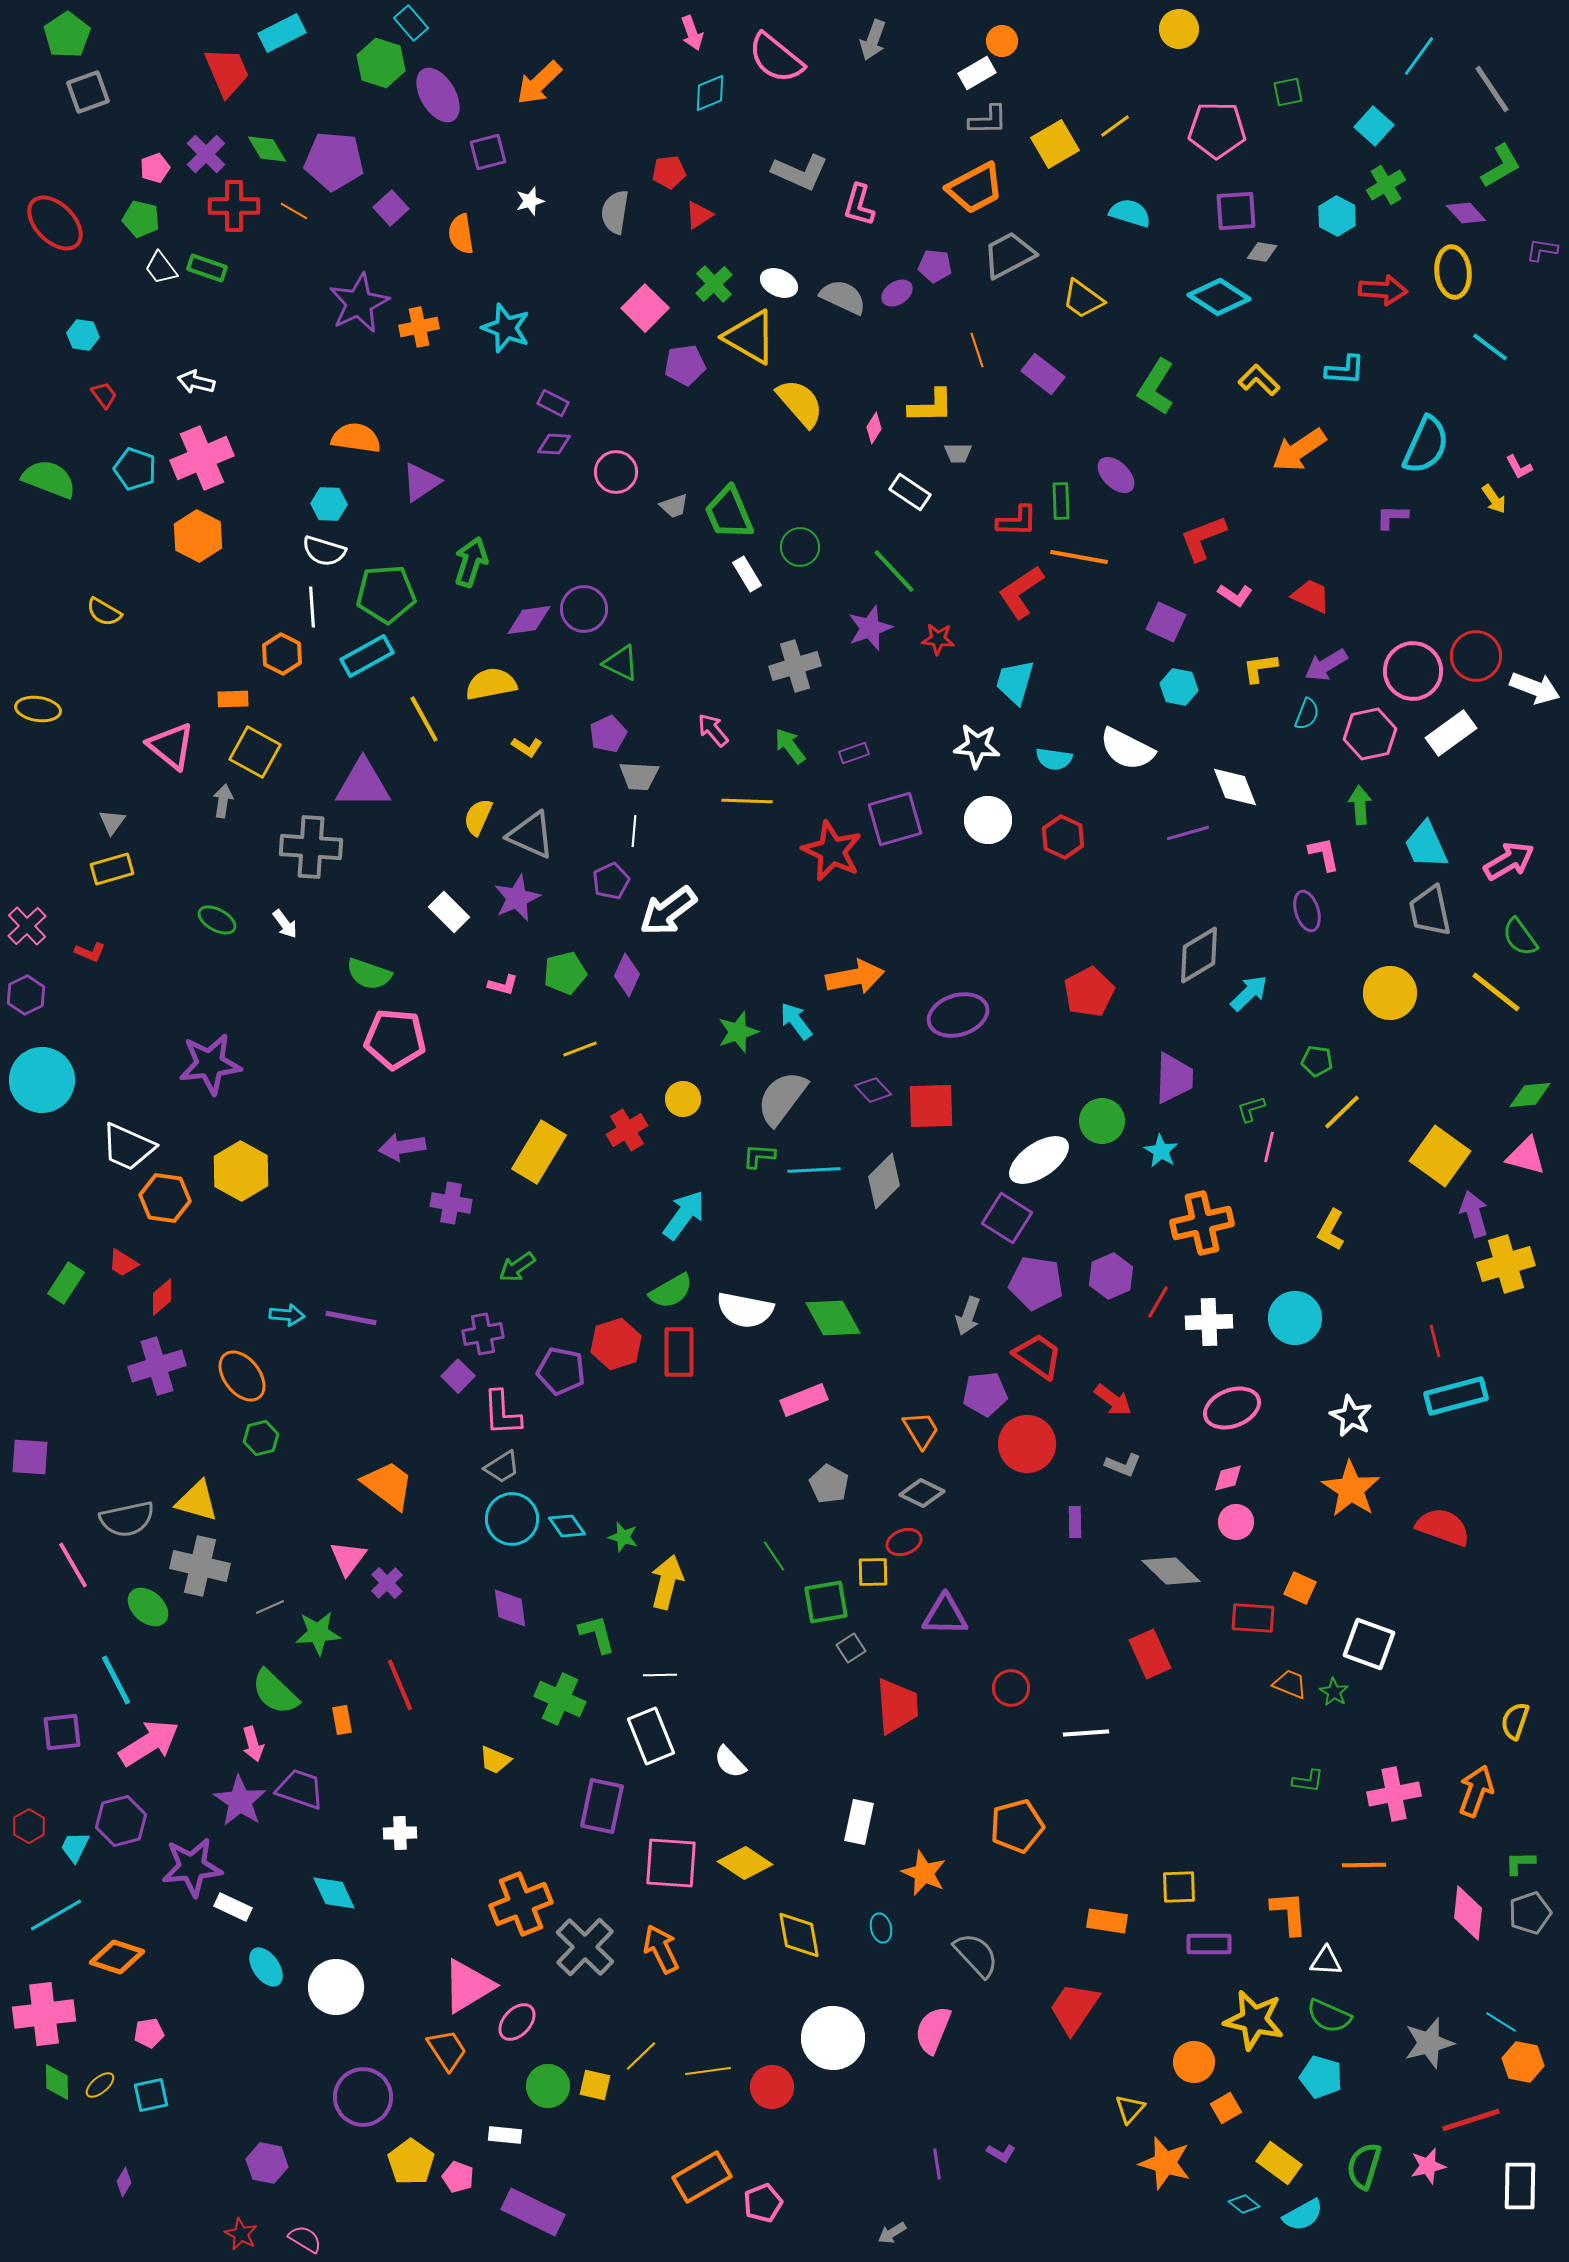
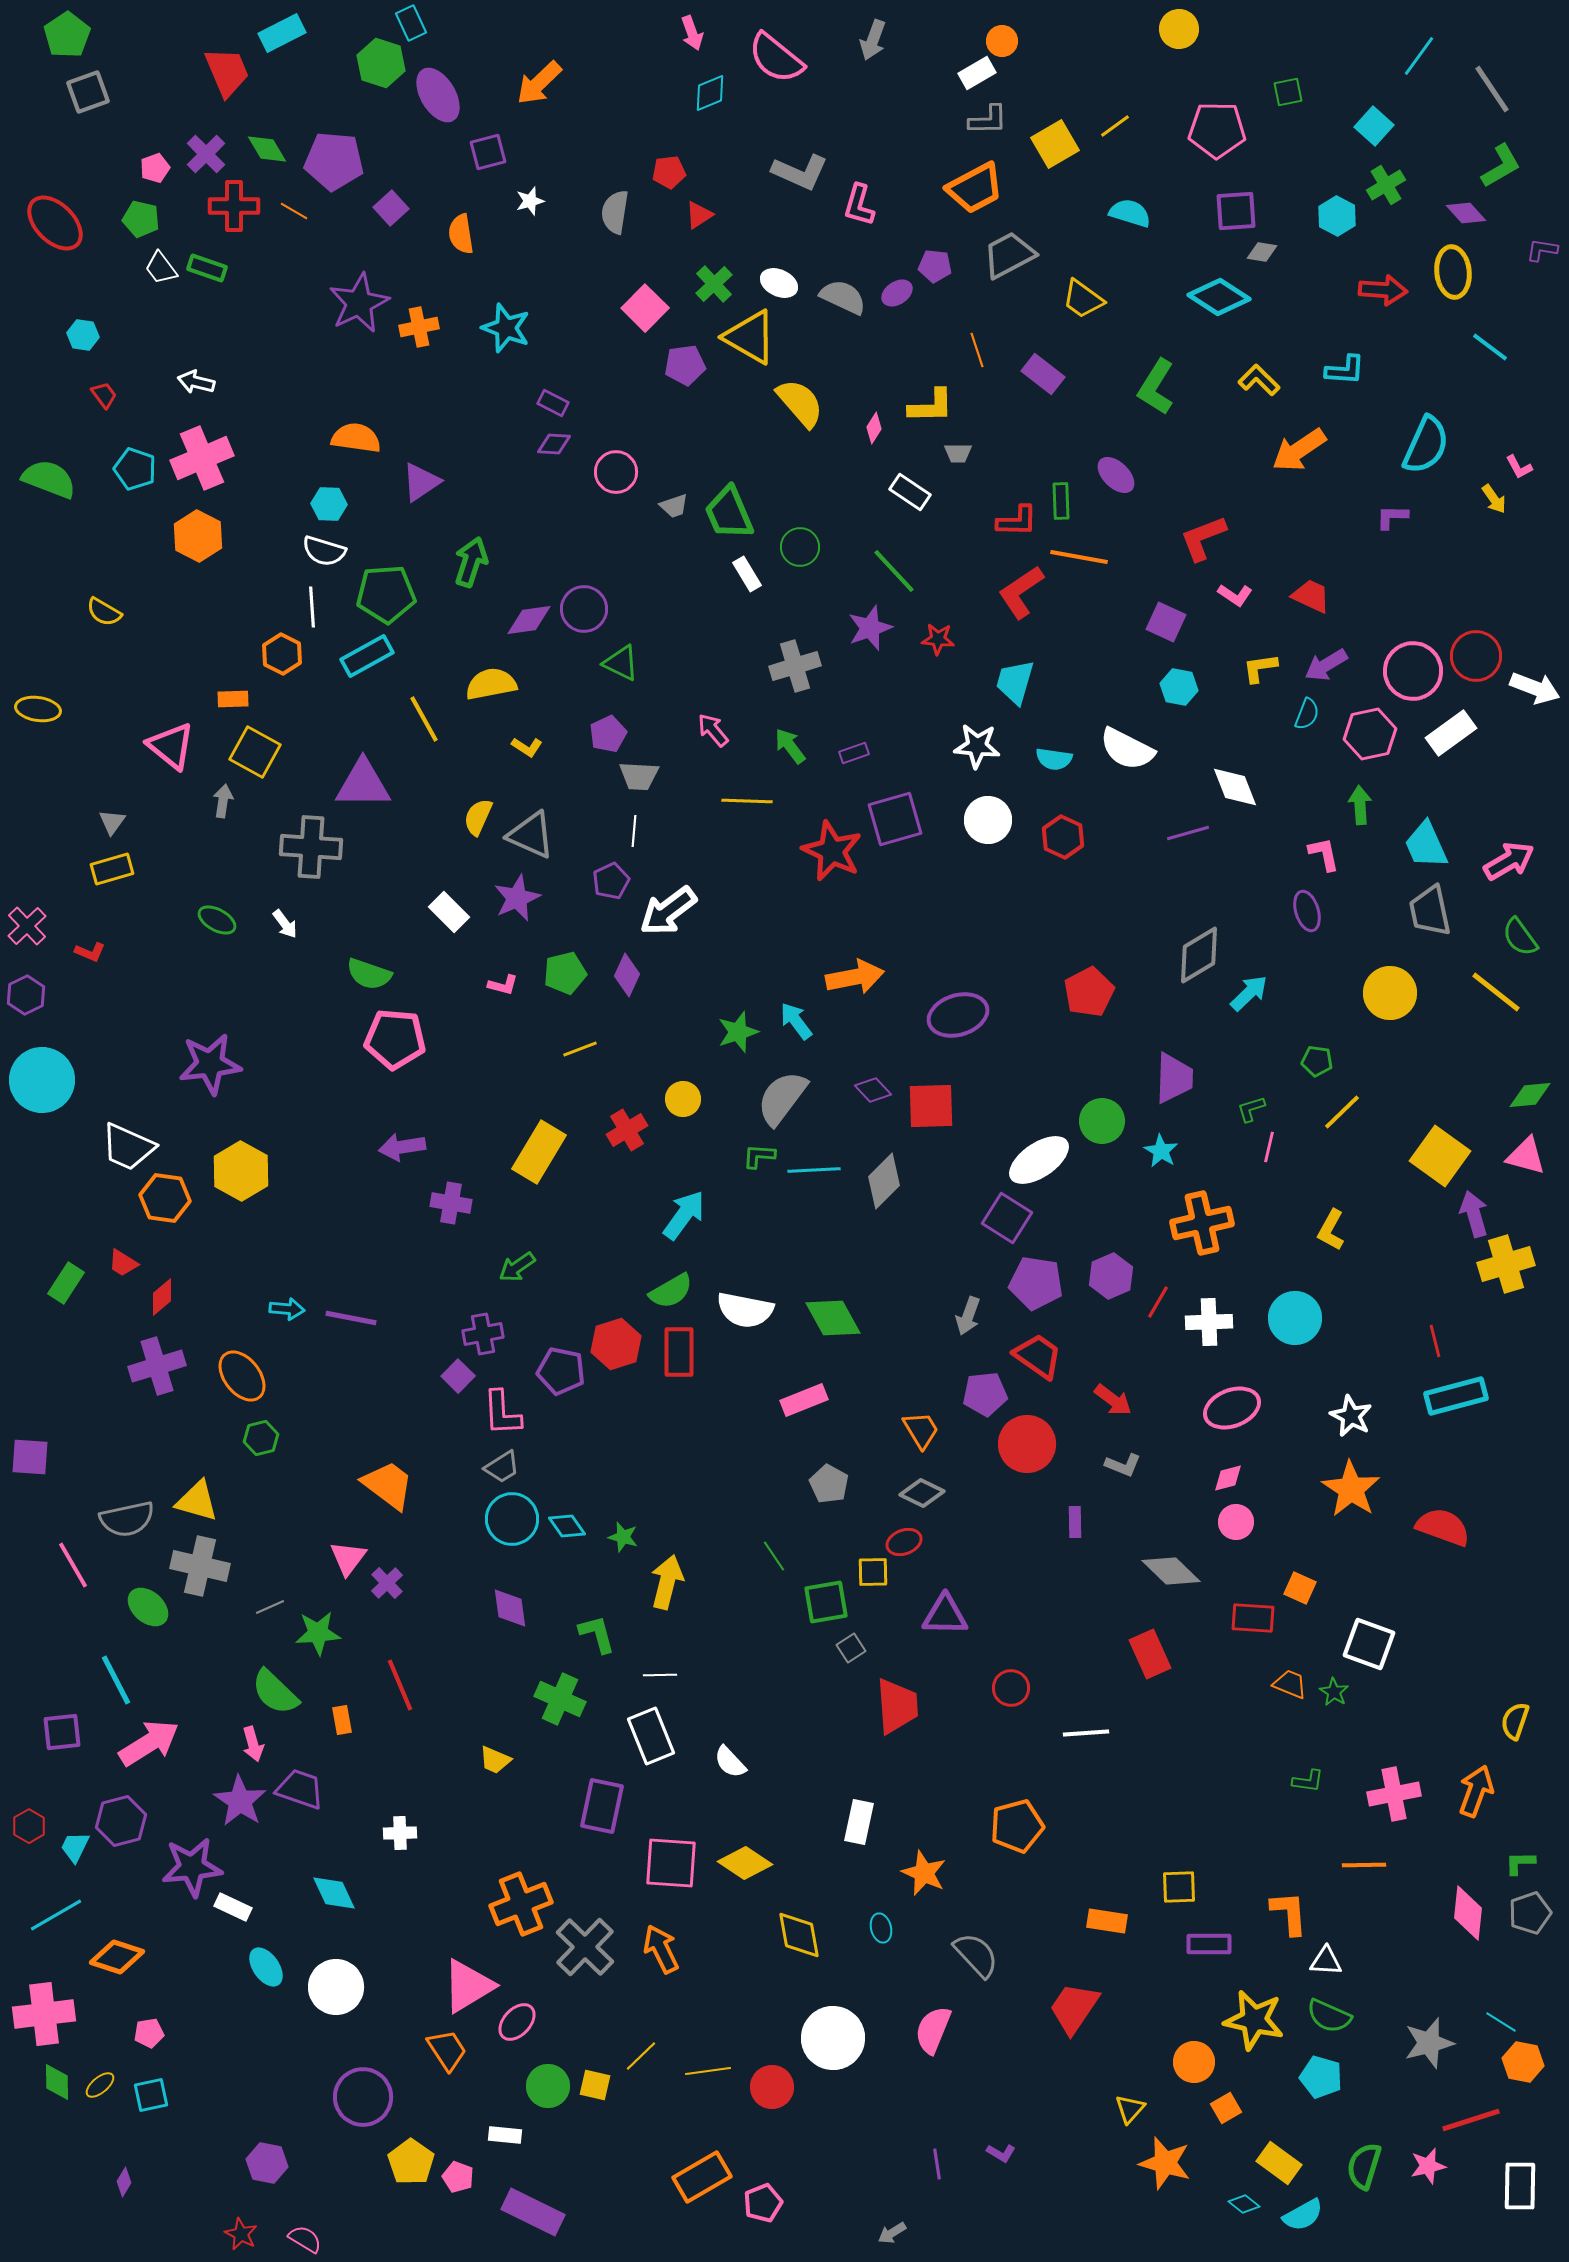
cyan rectangle at (411, 23): rotated 16 degrees clockwise
cyan arrow at (287, 1315): moved 6 px up
